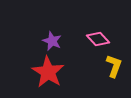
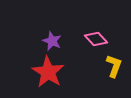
pink diamond: moved 2 px left
